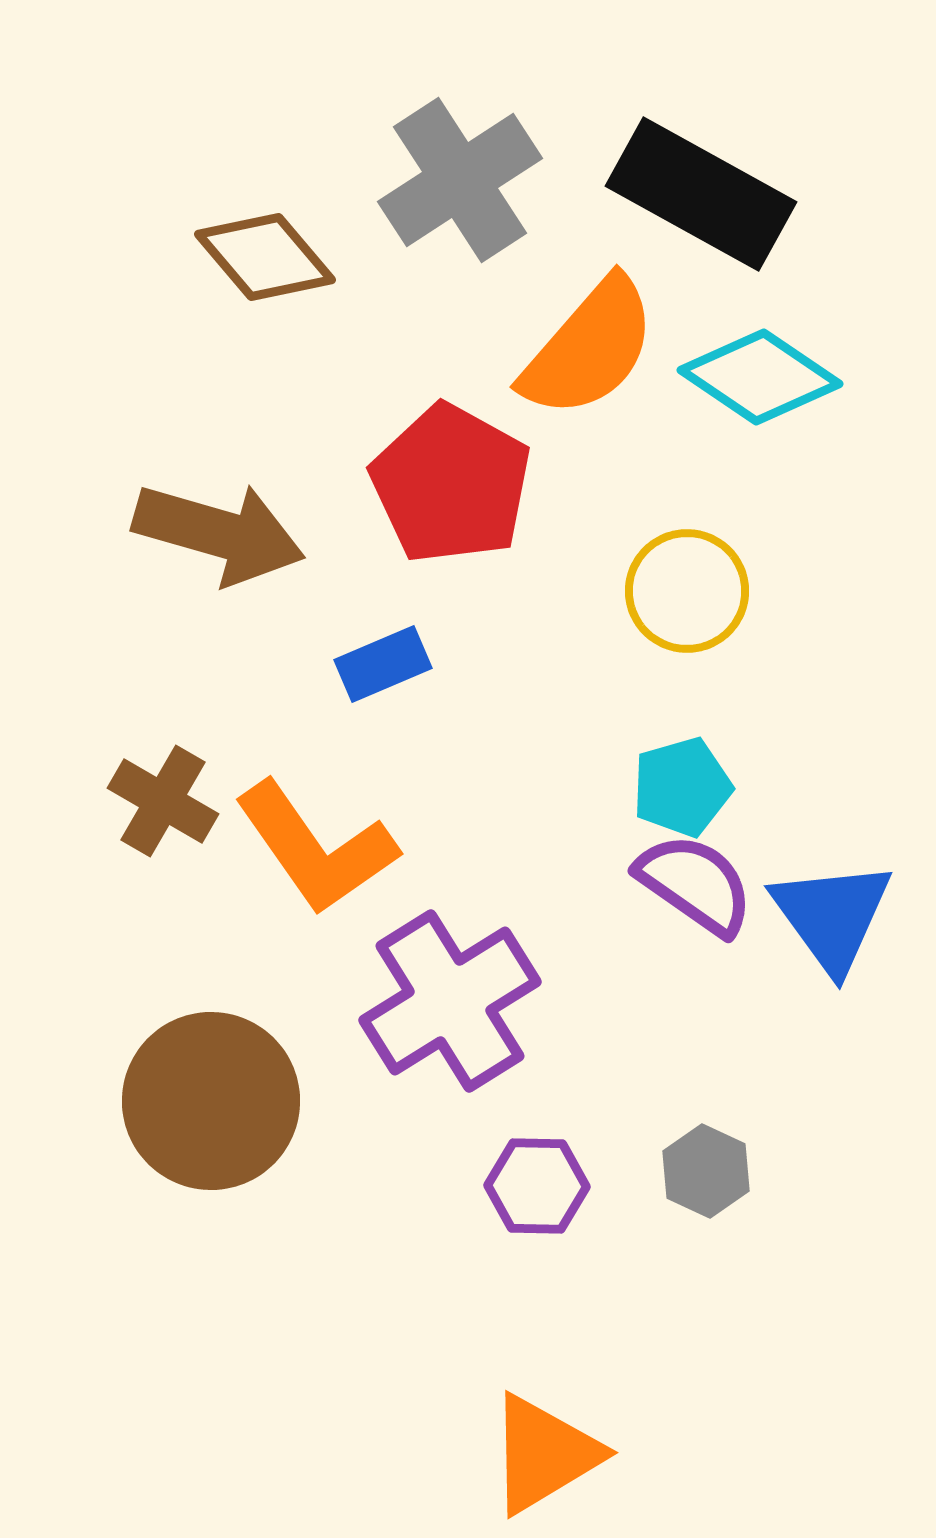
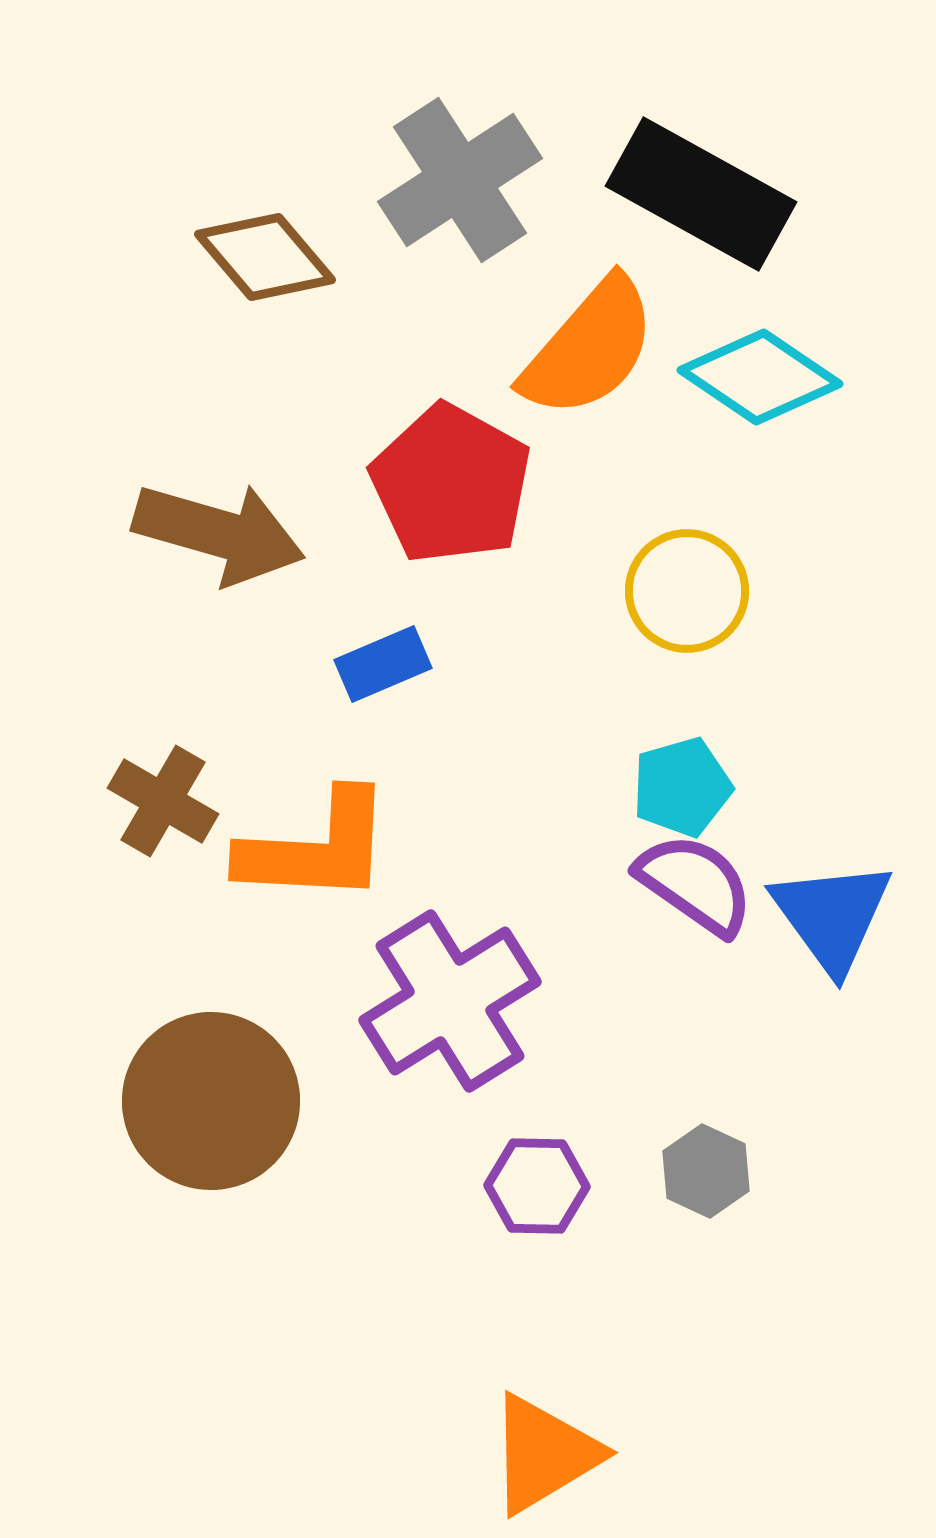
orange L-shape: rotated 52 degrees counterclockwise
